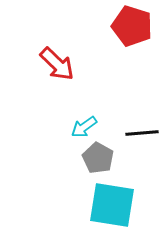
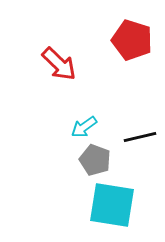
red pentagon: moved 14 px down
red arrow: moved 2 px right
black line: moved 2 px left, 4 px down; rotated 8 degrees counterclockwise
gray pentagon: moved 3 px left, 2 px down; rotated 8 degrees counterclockwise
